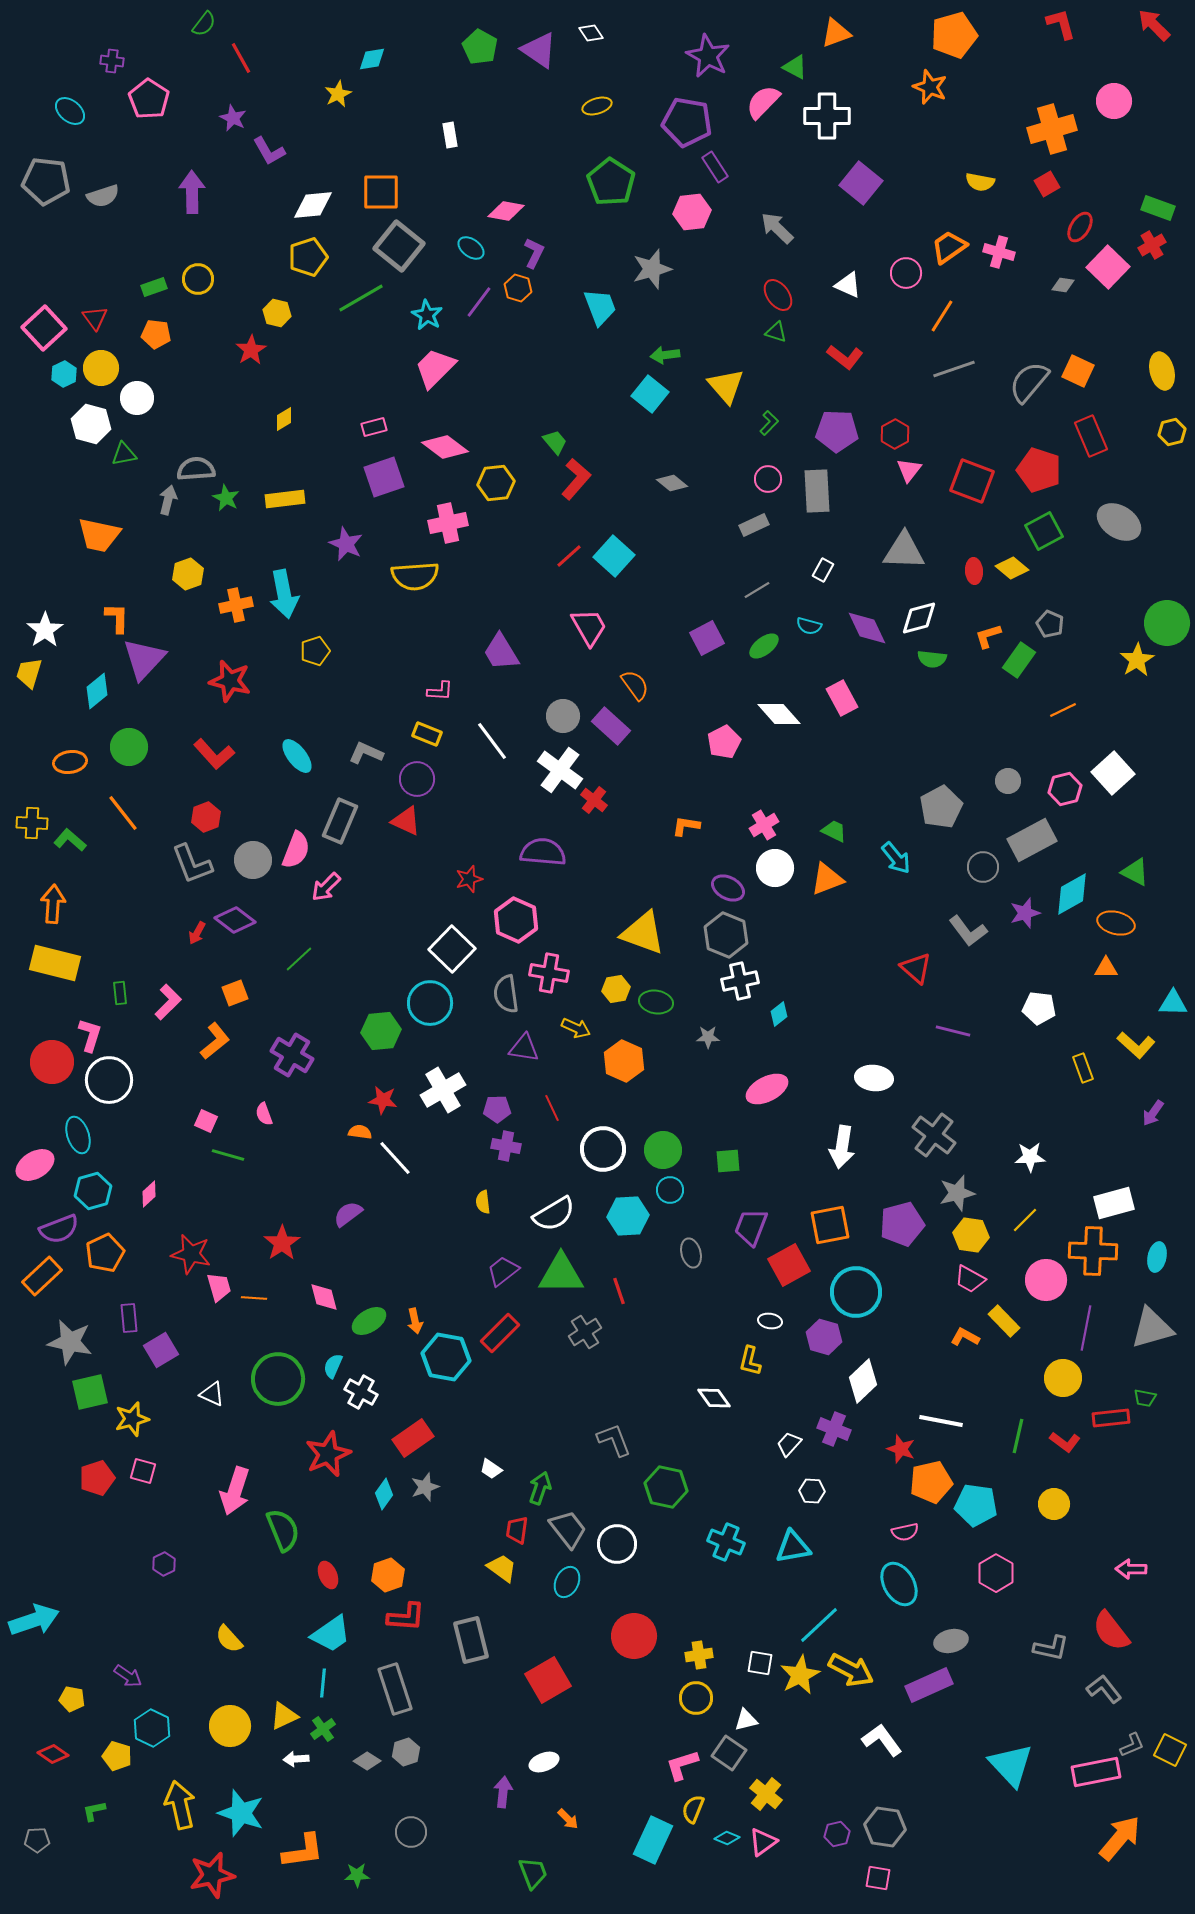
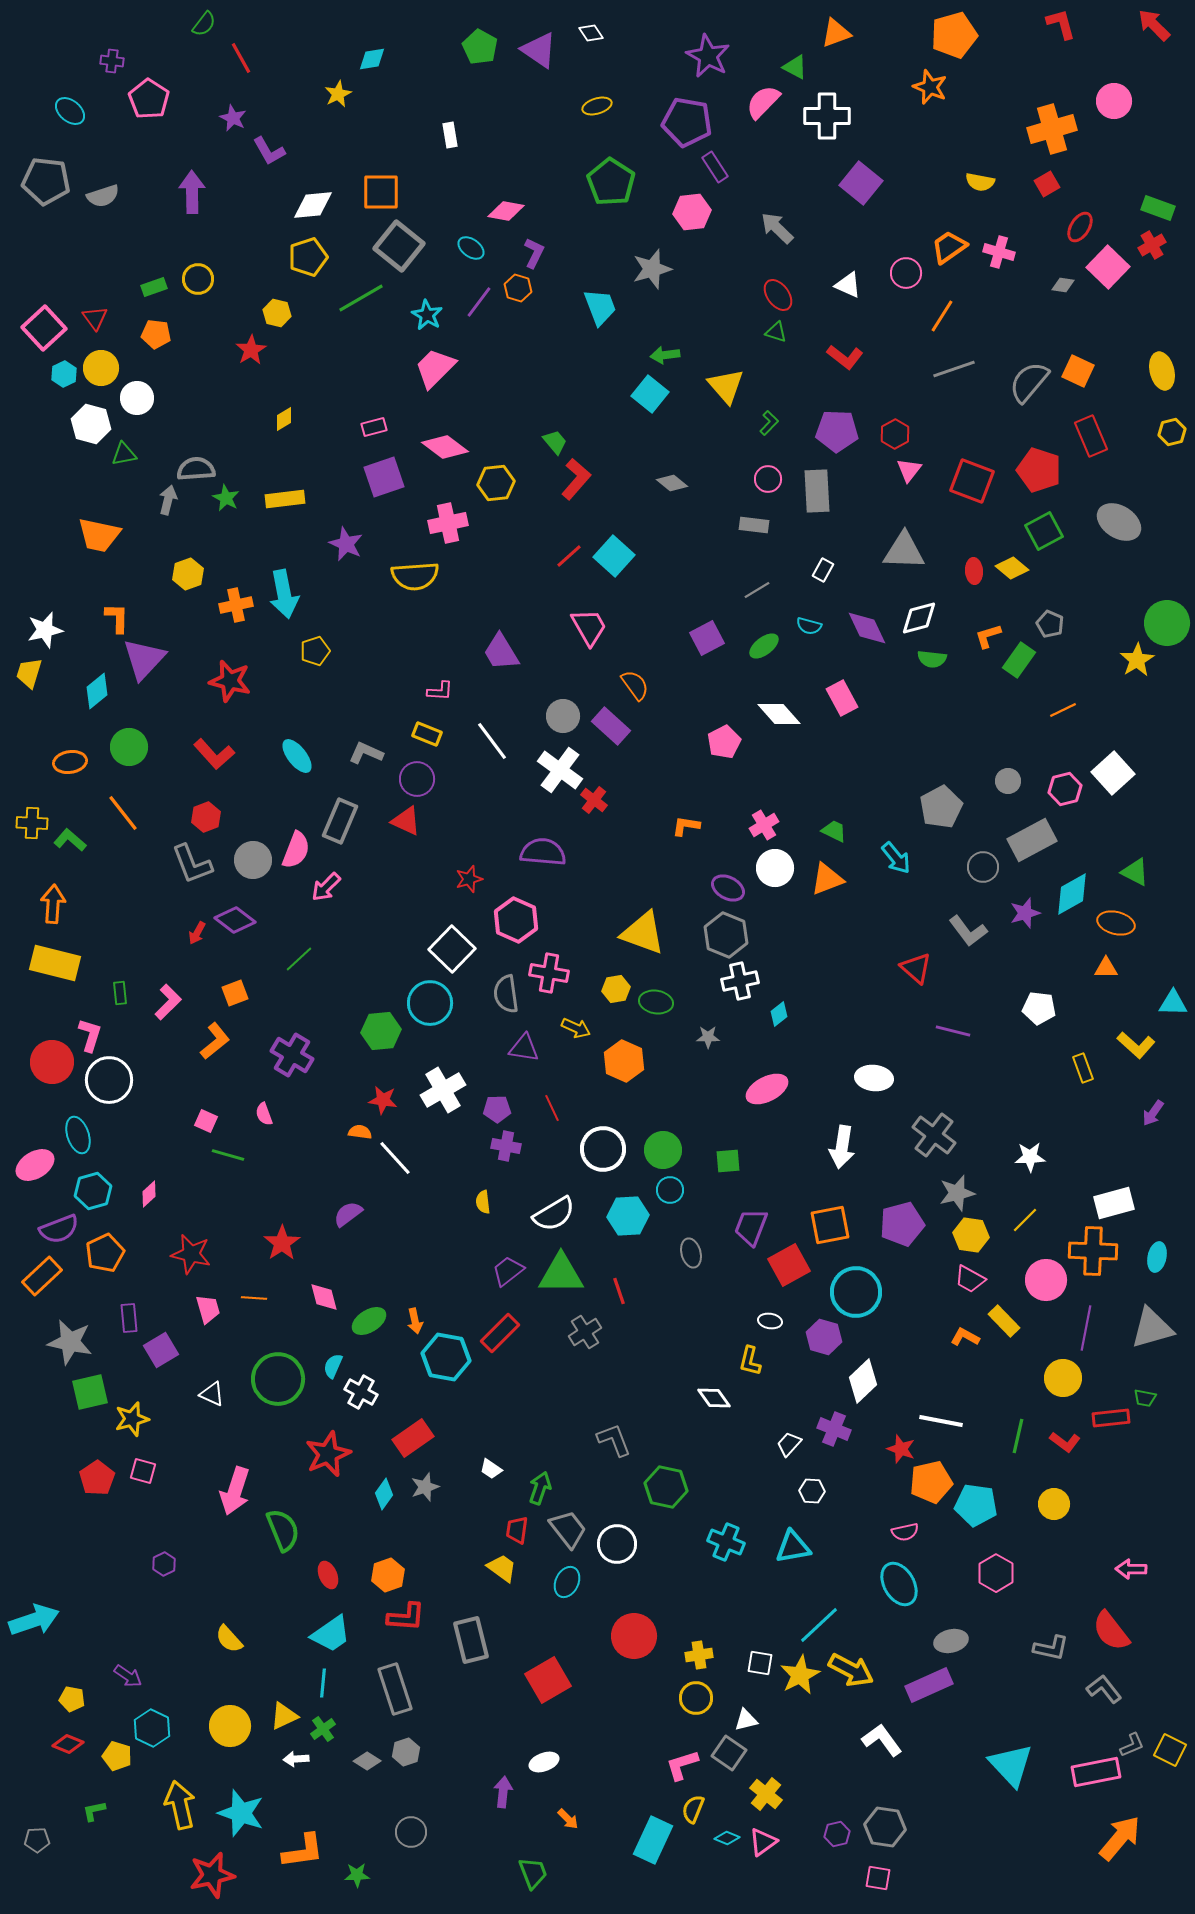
gray rectangle at (754, 525): rotated 32 degrees clockwise
white star at (45, 630): rotated 21 degrees clockwise
purple trapezoid at (503, 1271): moved 5 px right
pink trapezoid at (219, 1287): moved 11 px left, 22 px down
red pentagon at (97, 1478): rotated 16 degrees counterclockwise
red diamond at (53, 1754): moved 15 px right, 10 px up; rotated 12 degrees counterclockwise
